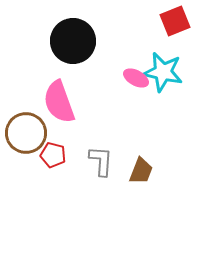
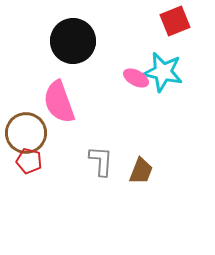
red pentagon: moved 24 px left, 6 px down
